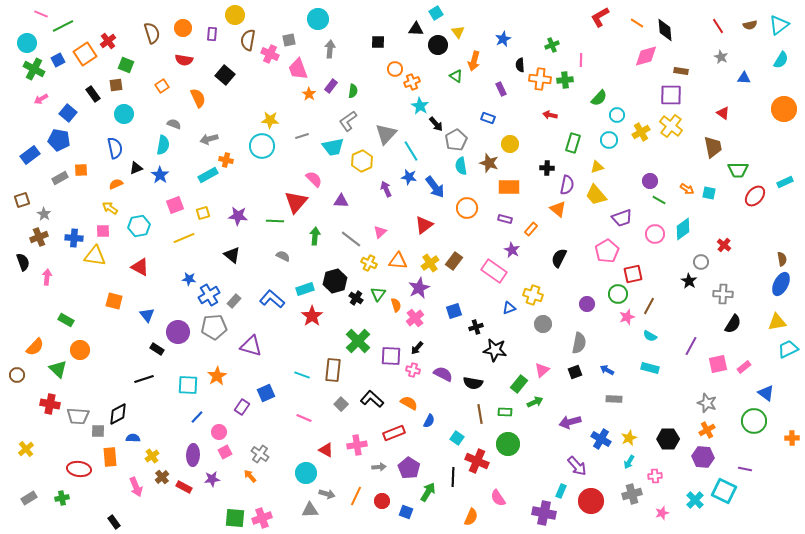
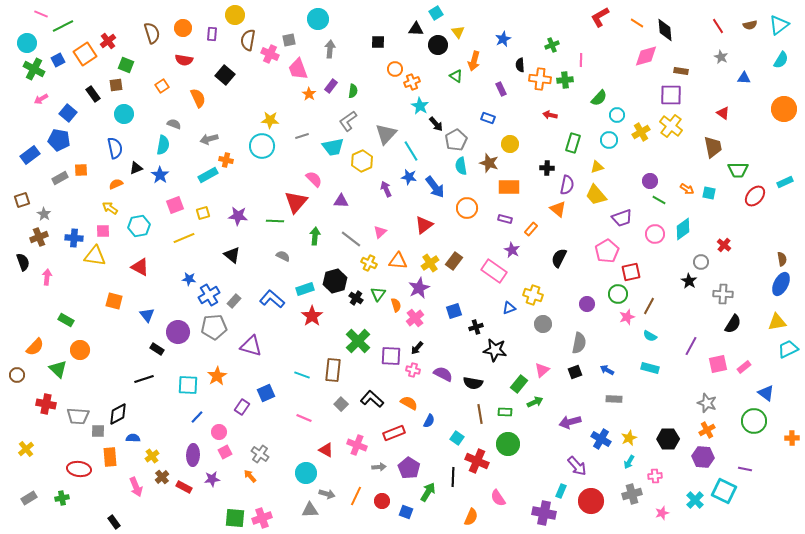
red square at (633, 274): moved 2 px left, 2 px up
red cross at (50, 404): moved 4 px left
pink cross at (357, 445): rotated 30 degrees clockwise
